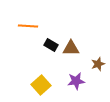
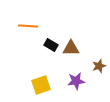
brown star: moved 1 px right, 2 px down
yellow square: rotated 24 degrees clockwise
